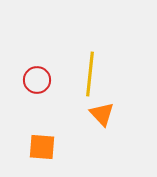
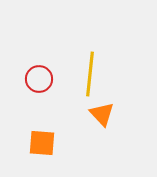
red circle: moved 2 px right, 1 px up
orange square: moved 4 px up
